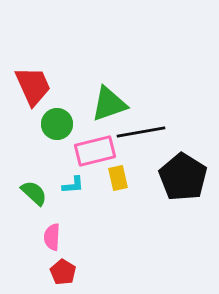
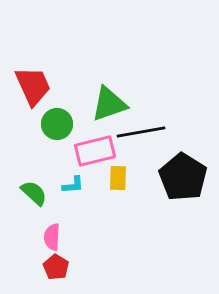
yellow rectangle: rotated 15 degrees clockwise
red pentagon: moved 7 px left, 5 px up
